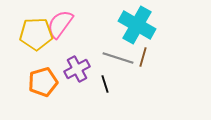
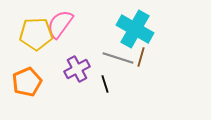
cyan cross: moved 2 px left, 4 px down
brown line: moved 2 px left
orange pentagon: moved 16 px left; rotated 8 degrees counterclockwise
